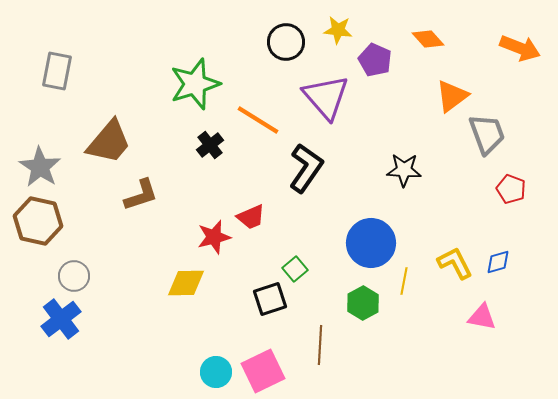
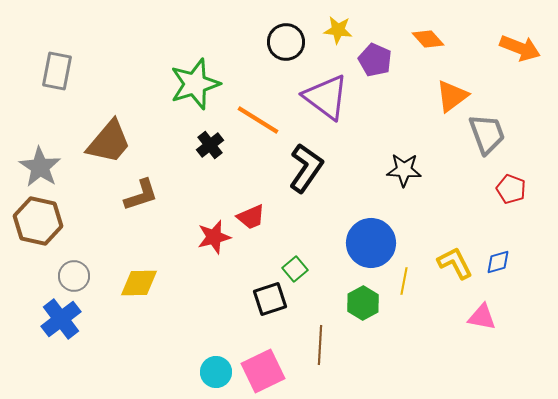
purple triangle: rotated 12 degrees counterclockwise
yellow diamond: moved 47 px left
